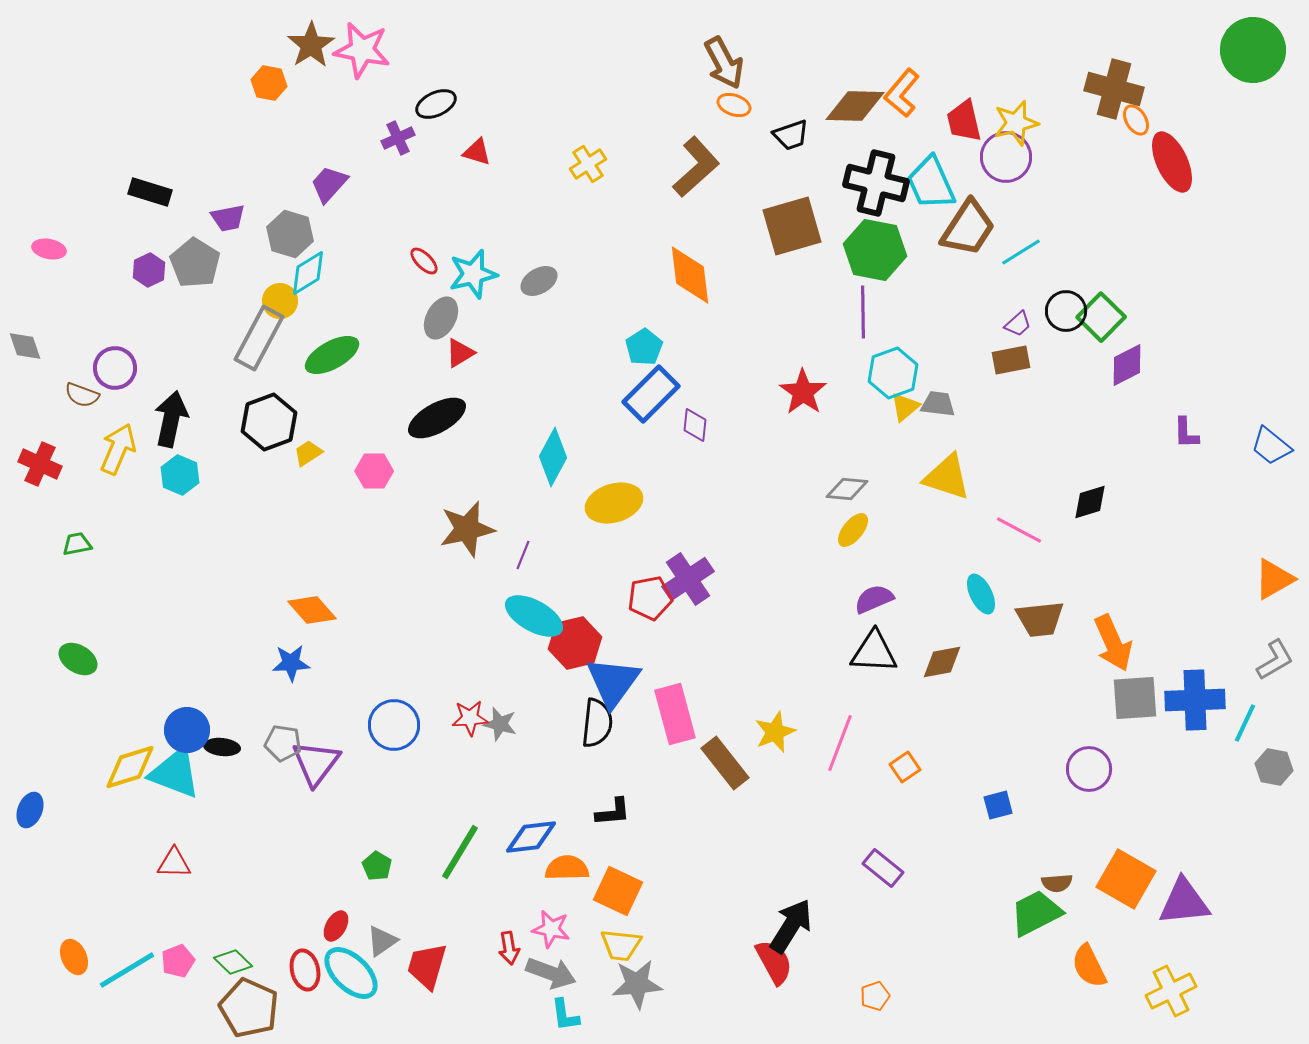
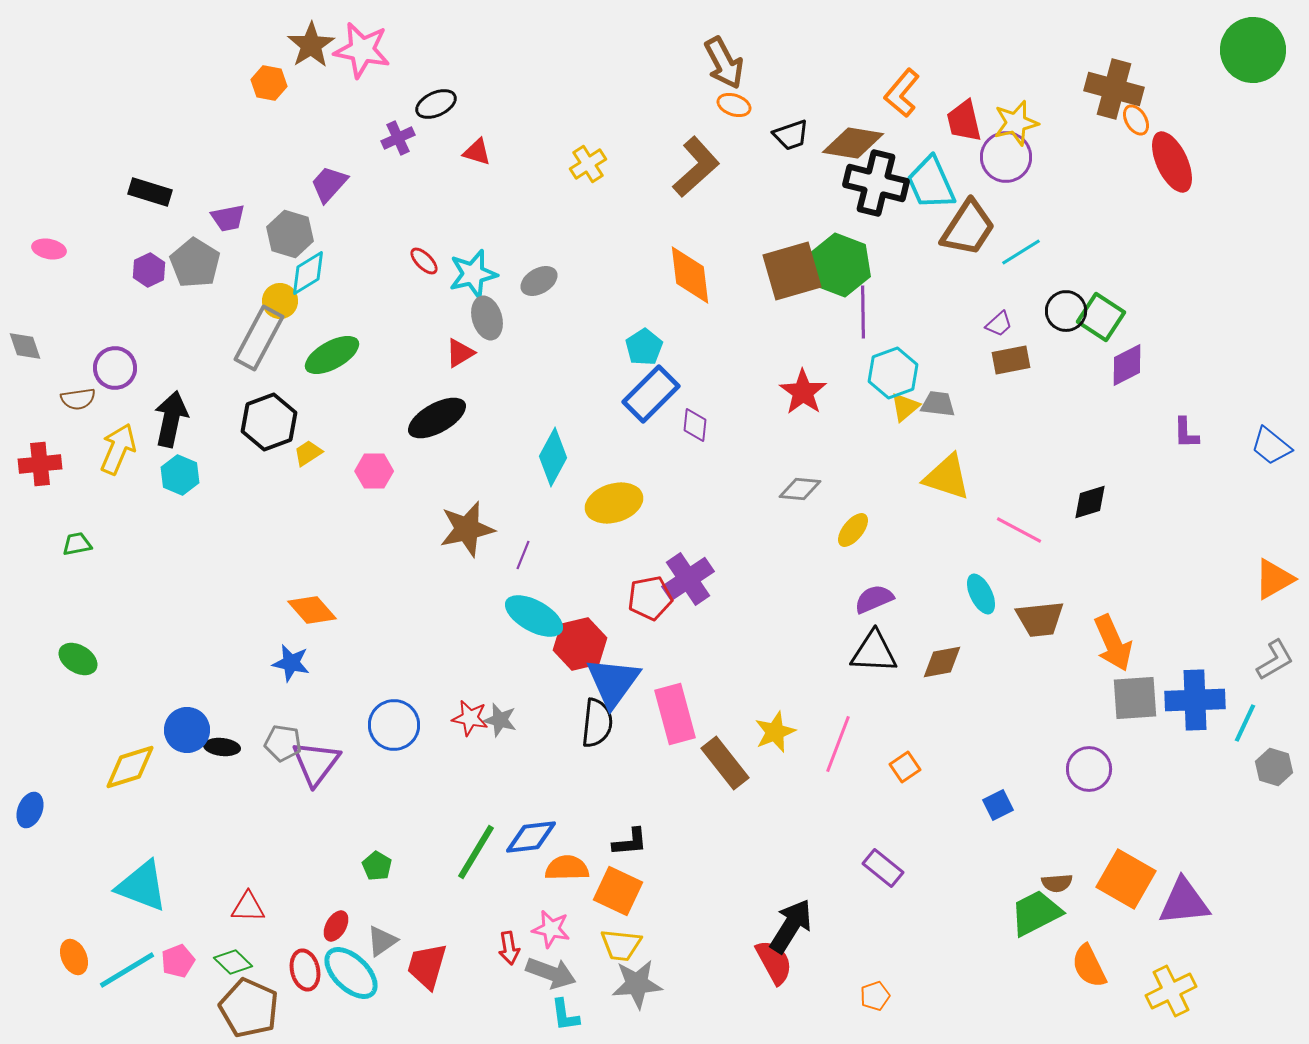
brown diamond at (855, 106): moved 2 px left, 37 px down; rotated 8 degrees clockwise
brown square at (792, 226): moved 45 px down
green hexagon at (875, 250): moved 35 px left, 15 px down; rotated 10 degrees clockwise
green square at (1101, 317): rotated 12 degrees counterclockwise
gray ellipse at (441, 318): moved 46 px right; rotated 45 degrees counterclockwise
purple trapezoid at (1018, 324): moved 19 px left
brown semicircle at (82, 395): moved 4 px left, 4 px down; rotated 28 degrees counterclockwise
red cross at (40, 464): rotated 30 degrees counterclockwise
gray diamond at (847, 489): moved 47 px left
red hexagon at (575, 643): moved 5 px right, 1 px down
blue star at (291, 663): rotated 15 degrees clockwise
red star at (470, 718): rotated 15 degrees clockwise
gray star at (500, 724): moved 4 px up
pink line at (840, 743): moved 2 px left, 1 px down
gray hexagon at (1274, 767): rotated 6 degrees clockwise
cyan triangle at (175, 773): moved 33 px left, 113 px down
blue square at (998, 805): rotated 12 degrees counterclockwise
black L-shape at (613, 812): moved 17 px right, 30 px down
green line at (460, 852): moved 16 px right
red triangle at (174, 863): moved 74 px right, 44 px down
